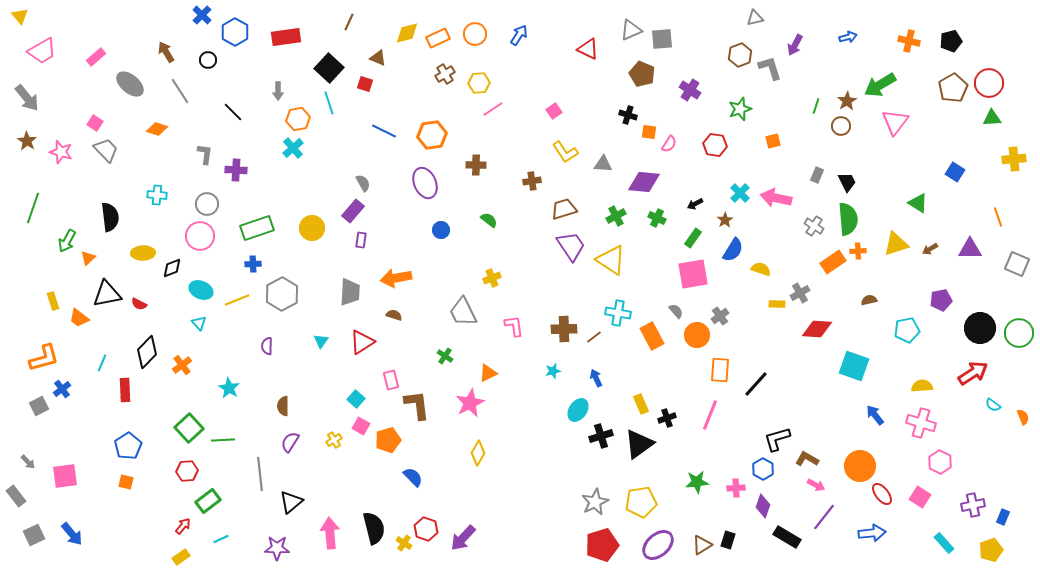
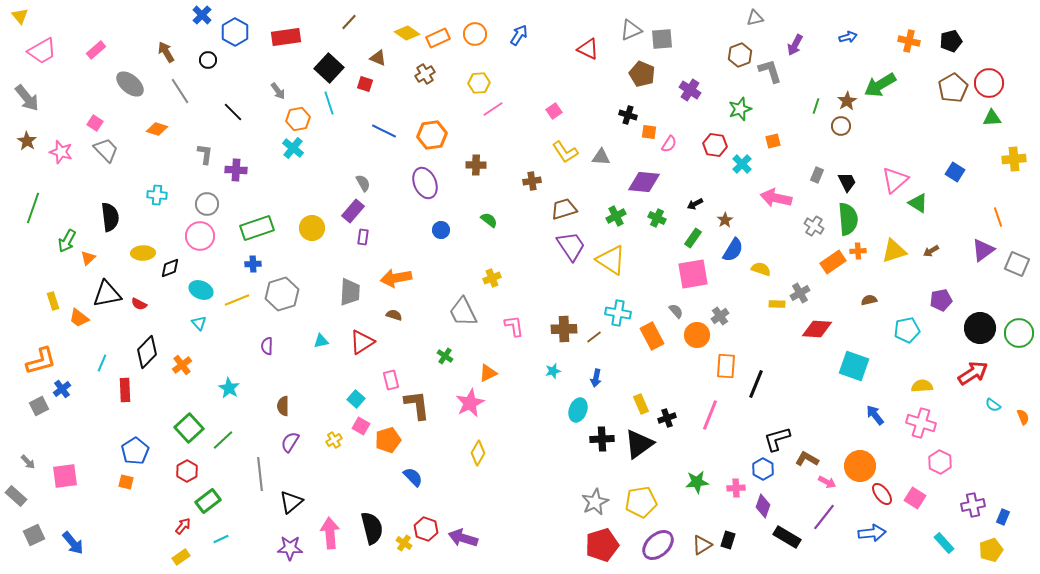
brown line at (349, 22): rotated 18 degrees clockwise
yellow diamond at (407, 33): rotated 50 degrees clockwise
pink rectangle at (96, 57): moved 7 px up
gray L-shape at (770, 68): moved 3 px down
brown cross at (445, 74): moved 20 px left
gray arrow at (278, 91): rotated 36 degrees counterclockwise
pink triangle at (895, 122): moved 58 px down; rotated 12 degrees clockwise
cyan cross at (293, 148): rotated 10 degrees counterclockwise
gray triangle at (603, 164): moved 2 px left, 7 px up
cyan cross at (740, 193): moved 2 px right, 29 px up
purple rectangle at (361, 240): moved 2 px right, 3 px up
yellow triangle at (896, 244): moved 2 px left, 7 px down
brown arrow at (930, 249): moved 1 px right, 2 px down
purple triangle at (970, 249): moved 13 px right, 1 px down; rotated 35 degrees counterclockwise
black diamond at (172, 268): moved 2 px left
gray hexagon at (282, 294): rotated 12 degrees clockwise
cyan triangle at (321, 341): rotated 42 degrees clockwise
orange L-shape at (44, 358): moved 3 px left, 3 px down
orange rectangle at (720, 370): moved 6 px right, 4 px up
blue arrow at (596, 378): rotated 144 degrees counterclockwise
black line at (756, 384): rotated 20 degrees counterclockwise
cyan ellipse at (578, 410): rotated 15 degrees counterclockwise
black cross at (601, 436): moved 1 px right, 3 px down; rotated 15 degrees clockwise
green line at (223, 440): rotated 40 degrees counterclockwise
blue pentagon at (128, 446): moved 7 px right, 5 px down
red hexagon at (187, 471): rotated 25 degrees counterclockwise
pink arrow at (816, 485): moved 11 px right, 3 px up
gray rectangle at (16, 496): rotated 10 degrees counterclockwise
pink square at (920, 497): moved 5 px left, 1 px down
black semicircle at (374, 528): moved 2 px left
blue arrow at (72, 534): moved 1 px right, 9 px down
purple arrow at (463, 538): rotated 64 degrees clockwise
purple star at (277, 548): moved 13 px right
